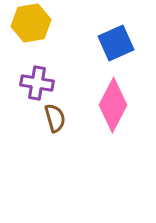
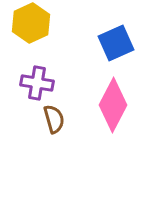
yellow hexagon: rotated 15 degrees counterclockwise
brown semicircle: moved 1 px left, 1 px down
